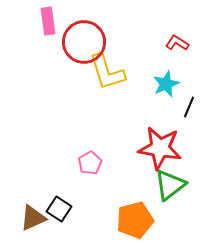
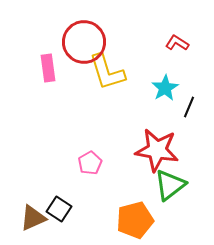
pink rectangle: moved 47 px down
cyan star: moved 1 px left, 4 px down; rotated 8 degrees counterclockwise
red star: moved 3 px left, 2 px down
